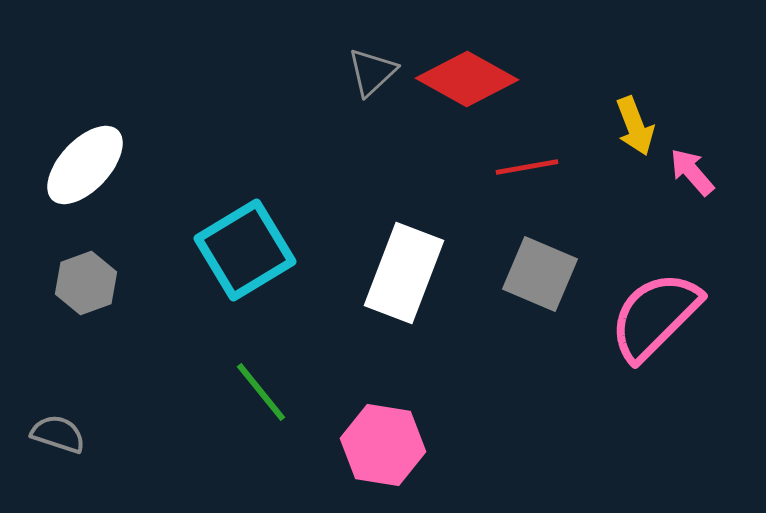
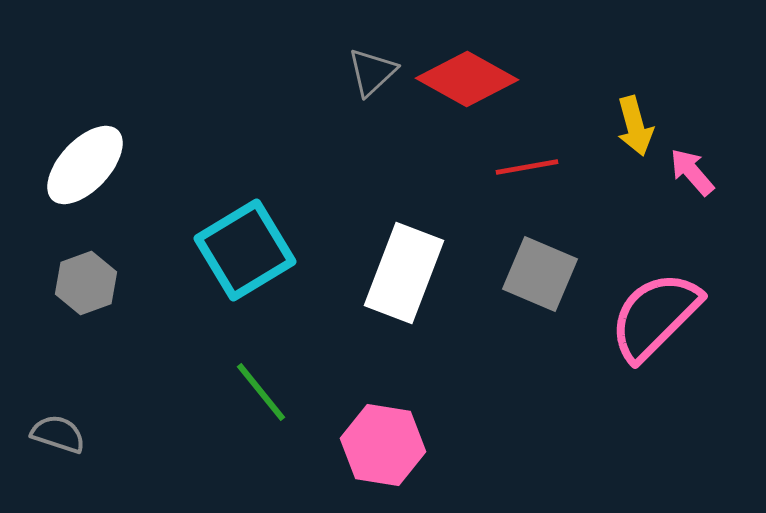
yellow arrow: rotated 6 degrees clockwise
